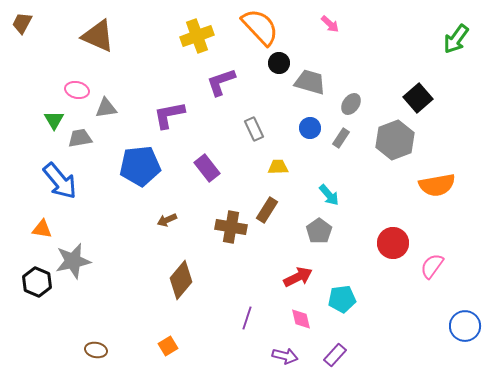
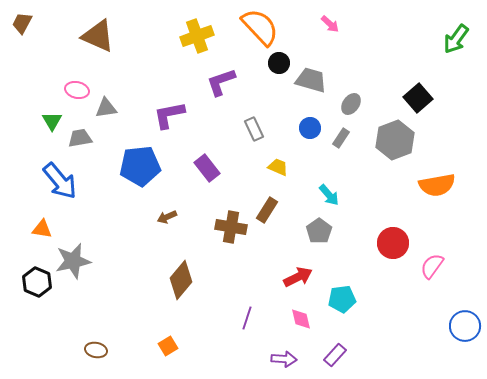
gray trapezoid at (310, 82): moved 1 px right, 2 px up
green triangle at (54, 120): moved 2 px left, 1 px down
yellow trapezoid at (278, 167): rotated 25 degrees clockwise
brown arrow at (167, 220): moved 3 px up
purple arrow at (285, 356): moved 1 px left, 3 px down; rotated 10 degrees counterclockwise
